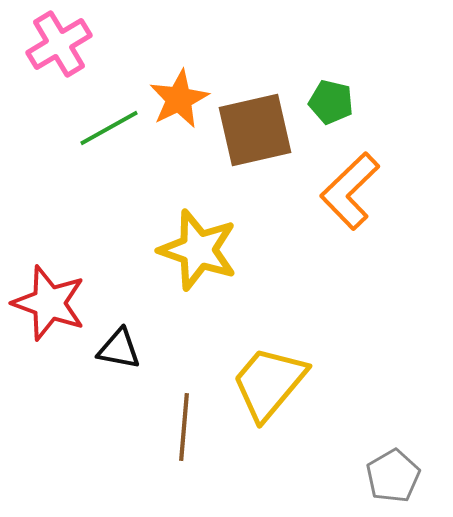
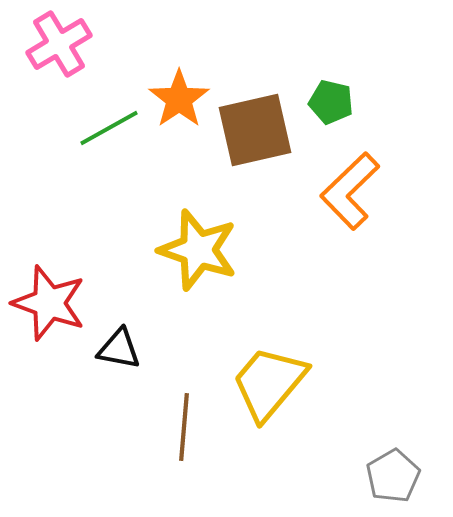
orange star: rotated 8 degrees counterclockwise
